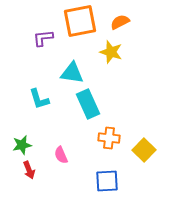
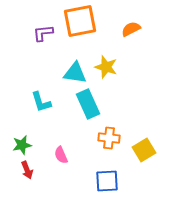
orange semicircle: moved 11 px right, 7 px down
purple L-shape: moved 5 px up
yellow star: moved 5 px left, 15 px down
cyan triangle: moved 3 px right
cyan L-shape: moved 2 px right, 3 px down
yellow square: rotated 15 degrees clockwise
red arrow: moved 2 px left
